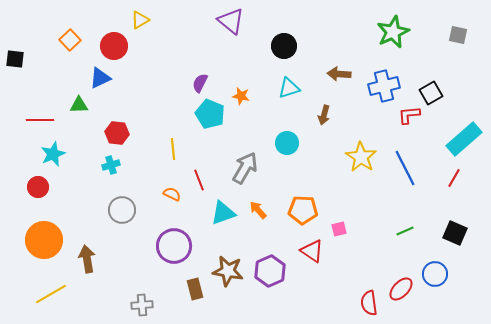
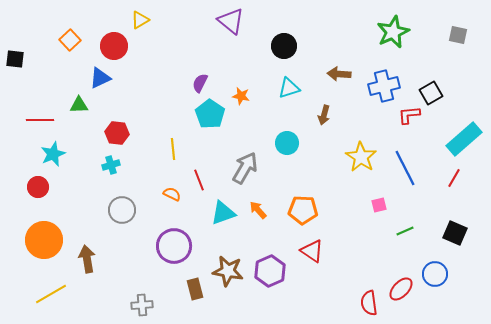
cyan pentagon at (210, 114): rotated 12 degrees clockwise
pink square at (339, 229): moved 40 px right, 24 px up
